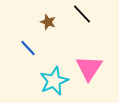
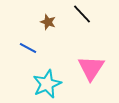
blue line: rotated 18 degrees counterclockwise
pink triangle: moved 2 px right
cyan star: moved 7 px left, 3 px down
